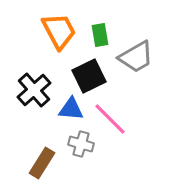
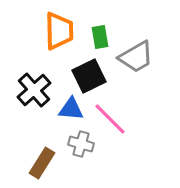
orange trapezoid: rotated 27 degrees clockwise
green rectangle: moved 2 px down
